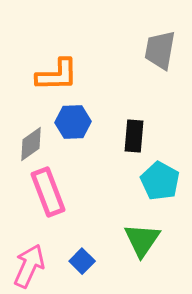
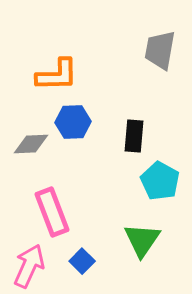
gray diamond: rotated 33 degrees clockwise
pink rectangle: moved 4 px right, 20 px down
